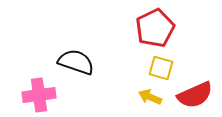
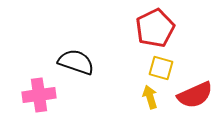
yellow arrow: rotated 50 degrees clockwise
